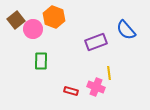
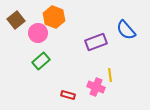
pink circle: moved 5 px right, 4 px down
green rectangle: rotated 48 degrees clockwise
yellow line: moved 1 px right, 2 px down
red rectangle: moved 3 px left, 4 px down
